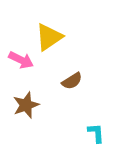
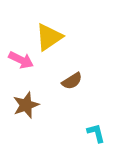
cyan L-shape: rotated 10 degrees counterclockwise
